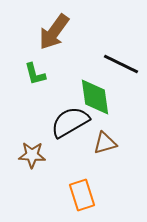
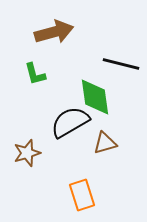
brown arrow: rotated 141 degrees counterclockwise
black line: rotated 12 degrees counterclockwise
brown star: moved 5 px left, 2 px up; rotated 20 degrees counterclockwise
